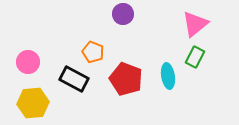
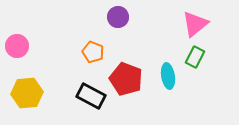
purple circle: moved 5 px left, 3 px down
pink circle: moved 11 px left, 16 px up
black rectangle: moved 17 px right, 17 px down
yellow hexagon: moved 6 px left, 10 px up
